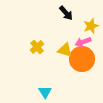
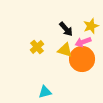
black arrow: moved 16 px down
cyan triangle: rotated 48 degrees clockwise
